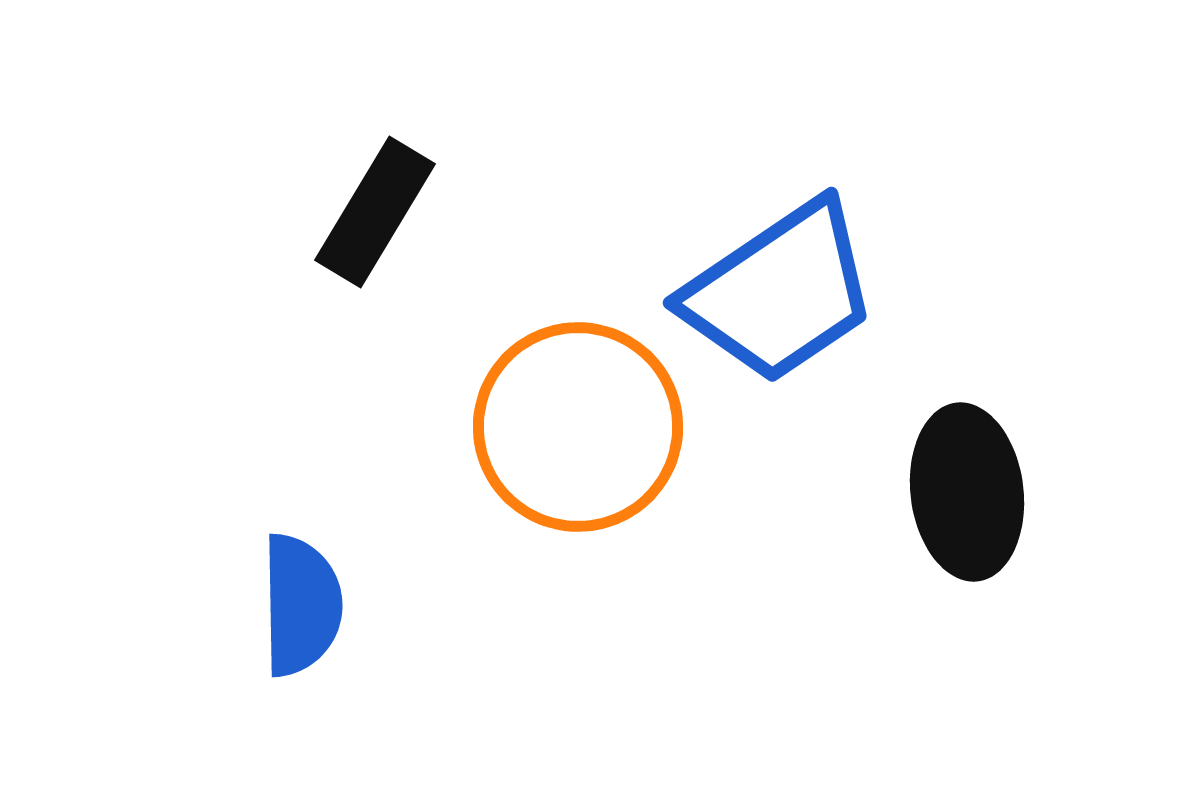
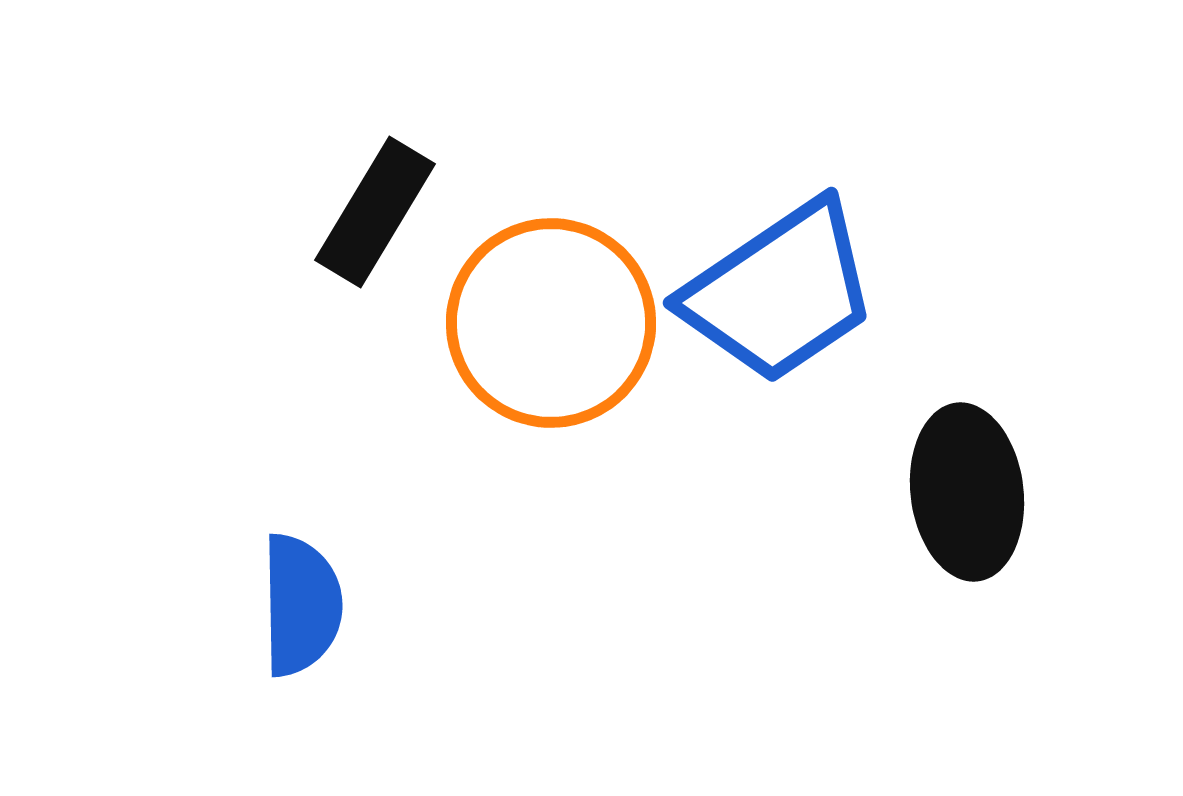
orange circle: moved 27 px left, 104 px up
